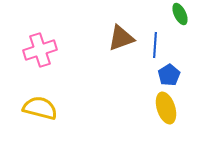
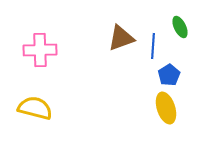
green ellipse: moved 13 px down
blue line: moved 2 px left, 1 px down
pink cross: rotated 16 degrees clockwise
yellow semicircle: moved 5 px left
